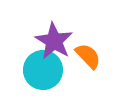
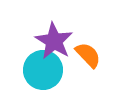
orange semicircle: moved 1 px up
